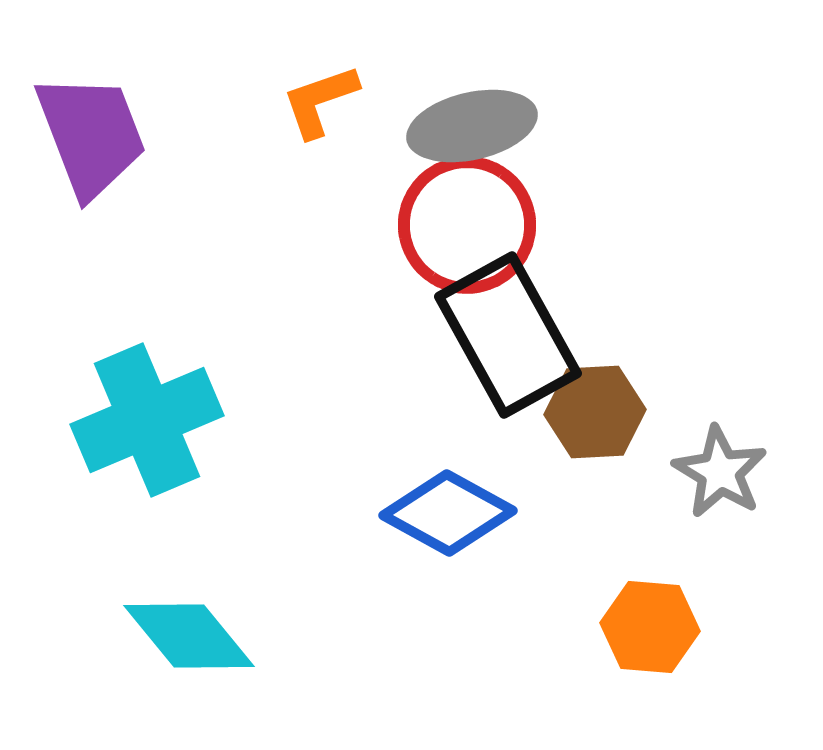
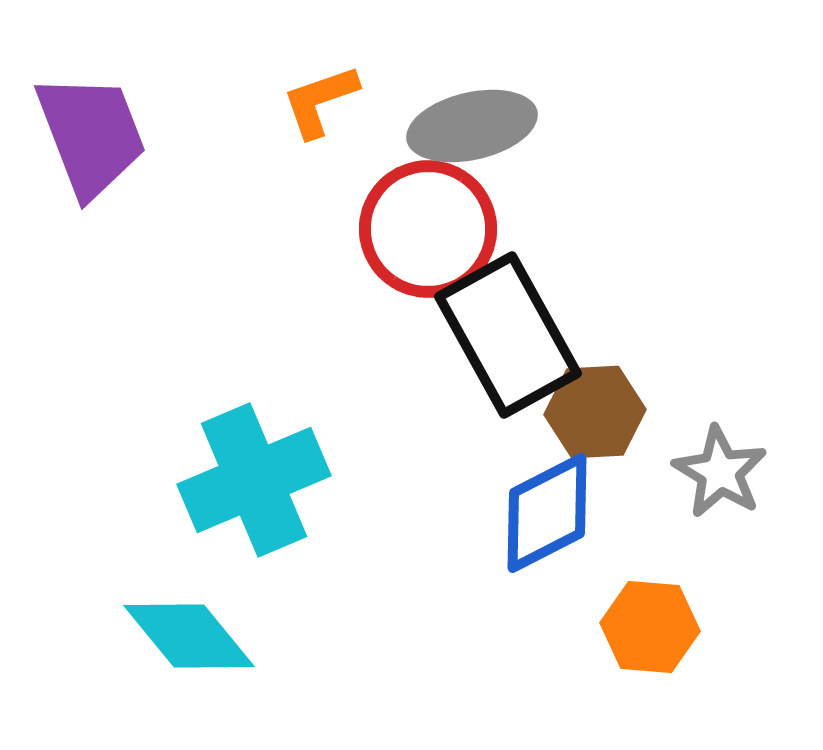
red circle: moved 39 px left, 4 px down
cyan cross: moved 107 px right, 60 px down
blue diamond: moved 99 px right; rotated 56 degrees counterclockwise
